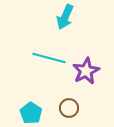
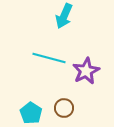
cyan arrow: moved 1 px left, 1 px up
brown circle: moved 5 px left
